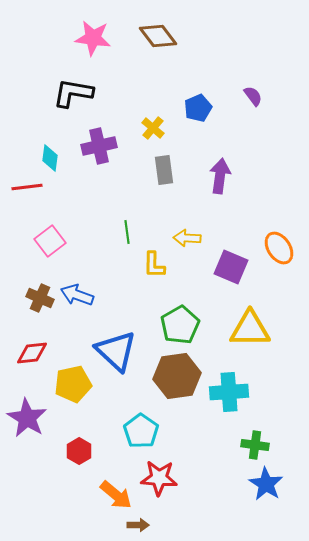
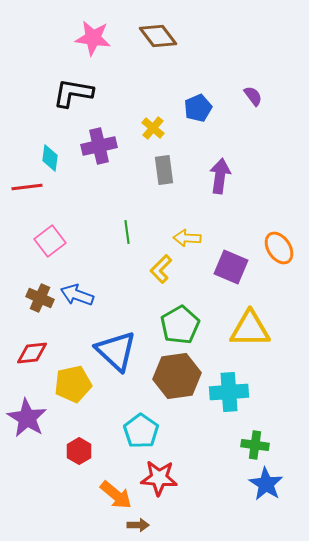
yellow L-shape: moved 7 px right, 4 px down; rotated 44 degrees clockwise
